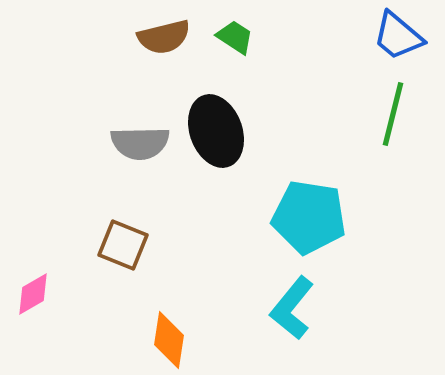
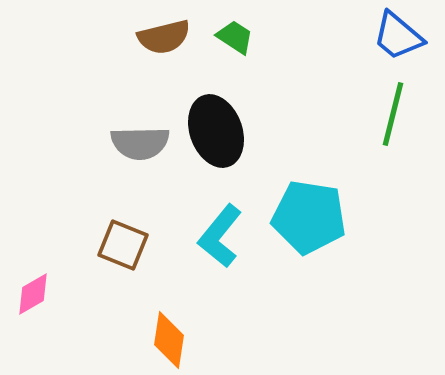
cyan L-shape: moved 72 px left, 72 px up
